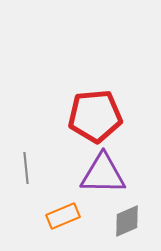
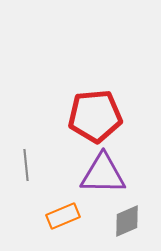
gray line: moved 3 px up
